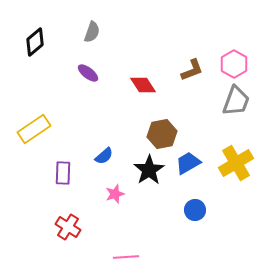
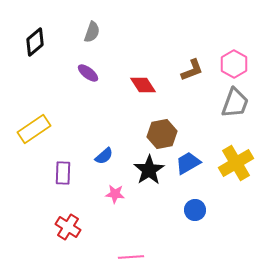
gray trapezoid: moved 1 px left, 2 px down
pink star: rotated 24 degrees clockwise
pink line: moved 5 px right
